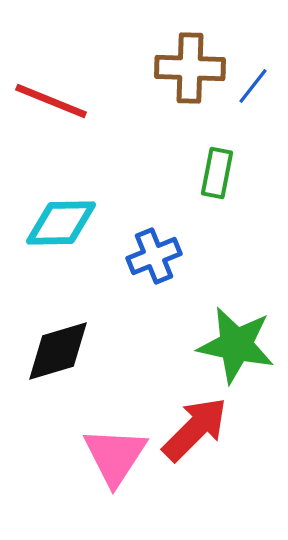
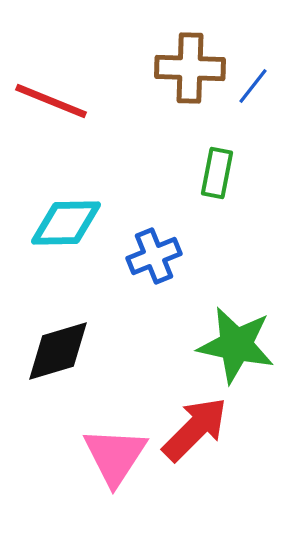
cyan diamond: moved 5 px right
